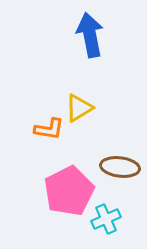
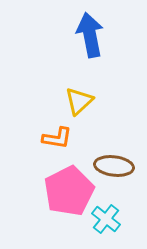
yellow triangle: moved 7 px up; rotated 12 degrees counterclockwise
orange L-shape: moved 8 px right, 9 px down
brown ellipse: moved 6 px left, 1 px up
cyan cross: rotated 28 degrees counterclockwise
